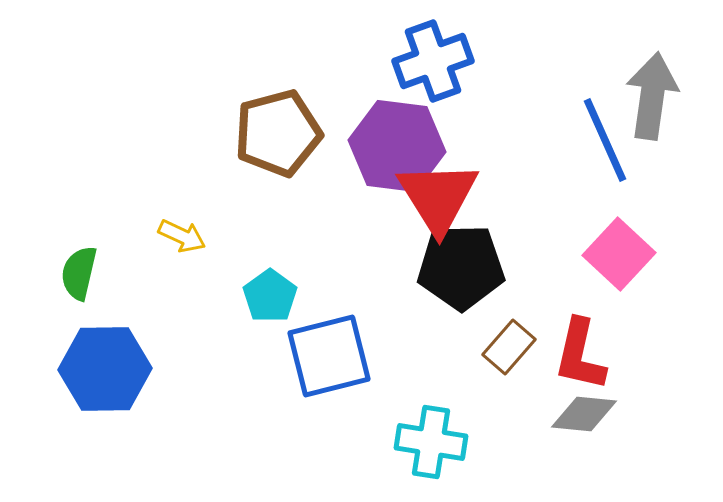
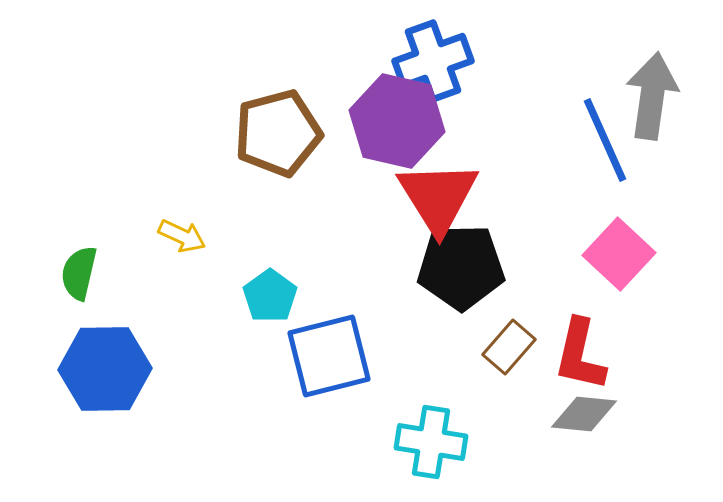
purple hexagon: moved 25 px up; rotated 6 degrees clockwise
